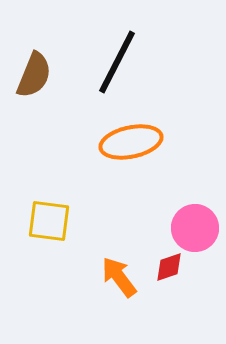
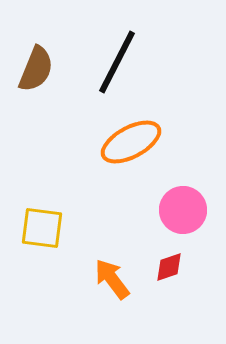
brown semicircle: moved 2 px right, 6 px up
orange ellipse: rotated 16 degrees counterclockwise
yellow square: moved 7 px left, 7 px down
pink circle: moved 12 px left, 18 px up
orange arrow: moved 7 px left, 2 px down
